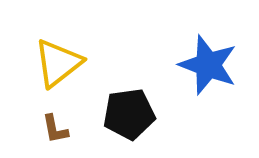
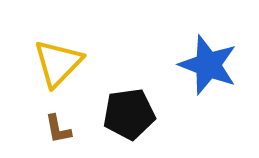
yellow triangle: rotated 8 degrees counterclockwise
brown L-shape: moved 3 px right
